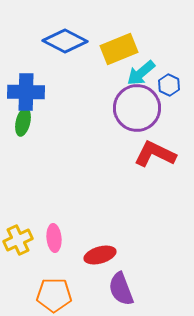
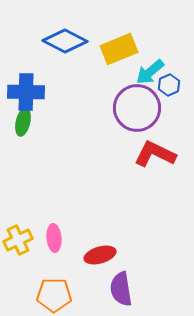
cyan arrow: moved 9 px right, 1 px up
blue hexagon: rotated 10 degrees clockwise
purple semicircle: rotated 12 degrees clockwise
